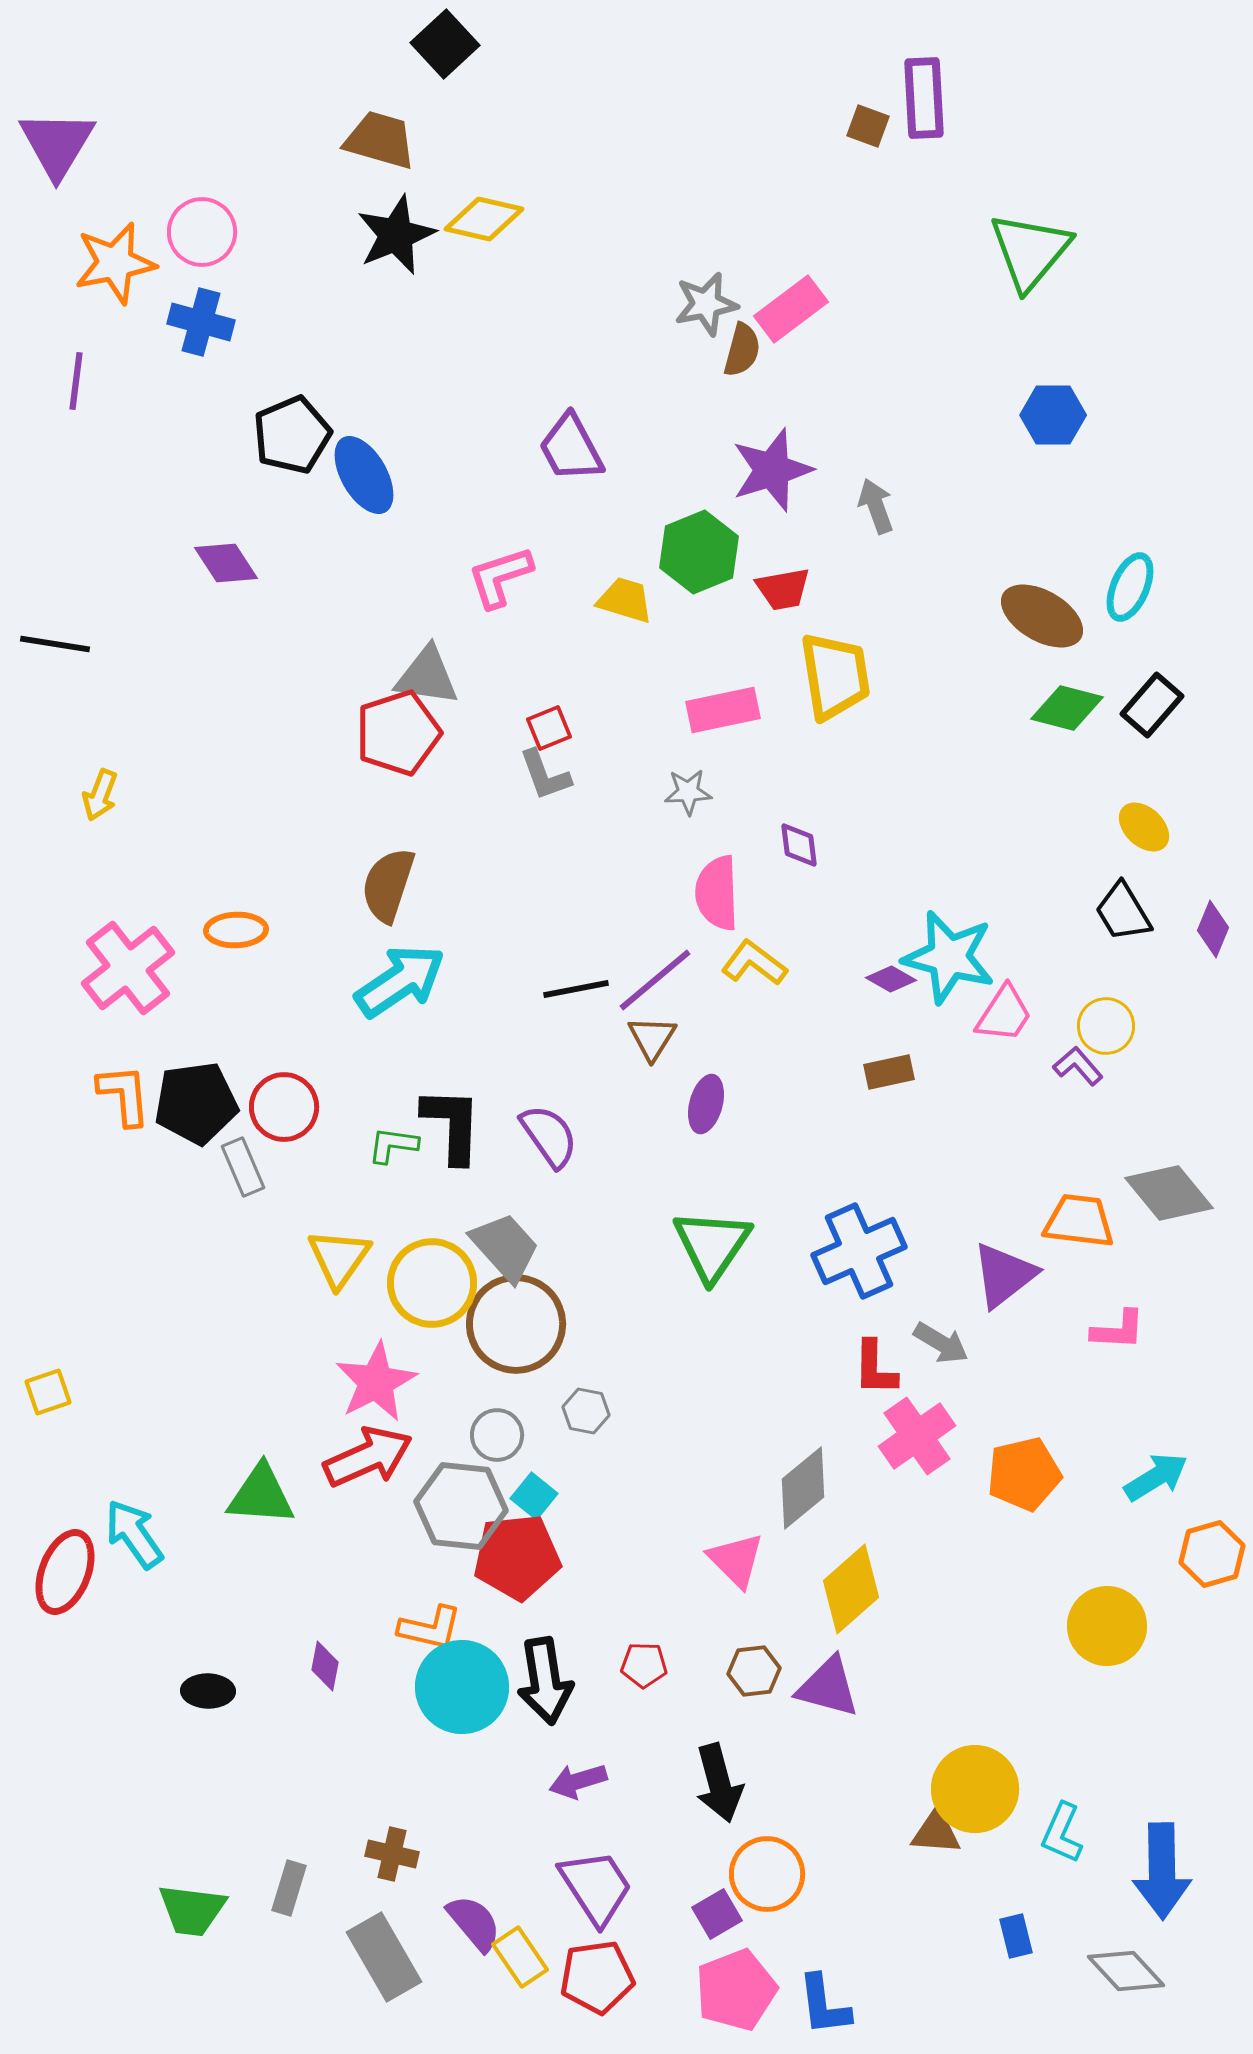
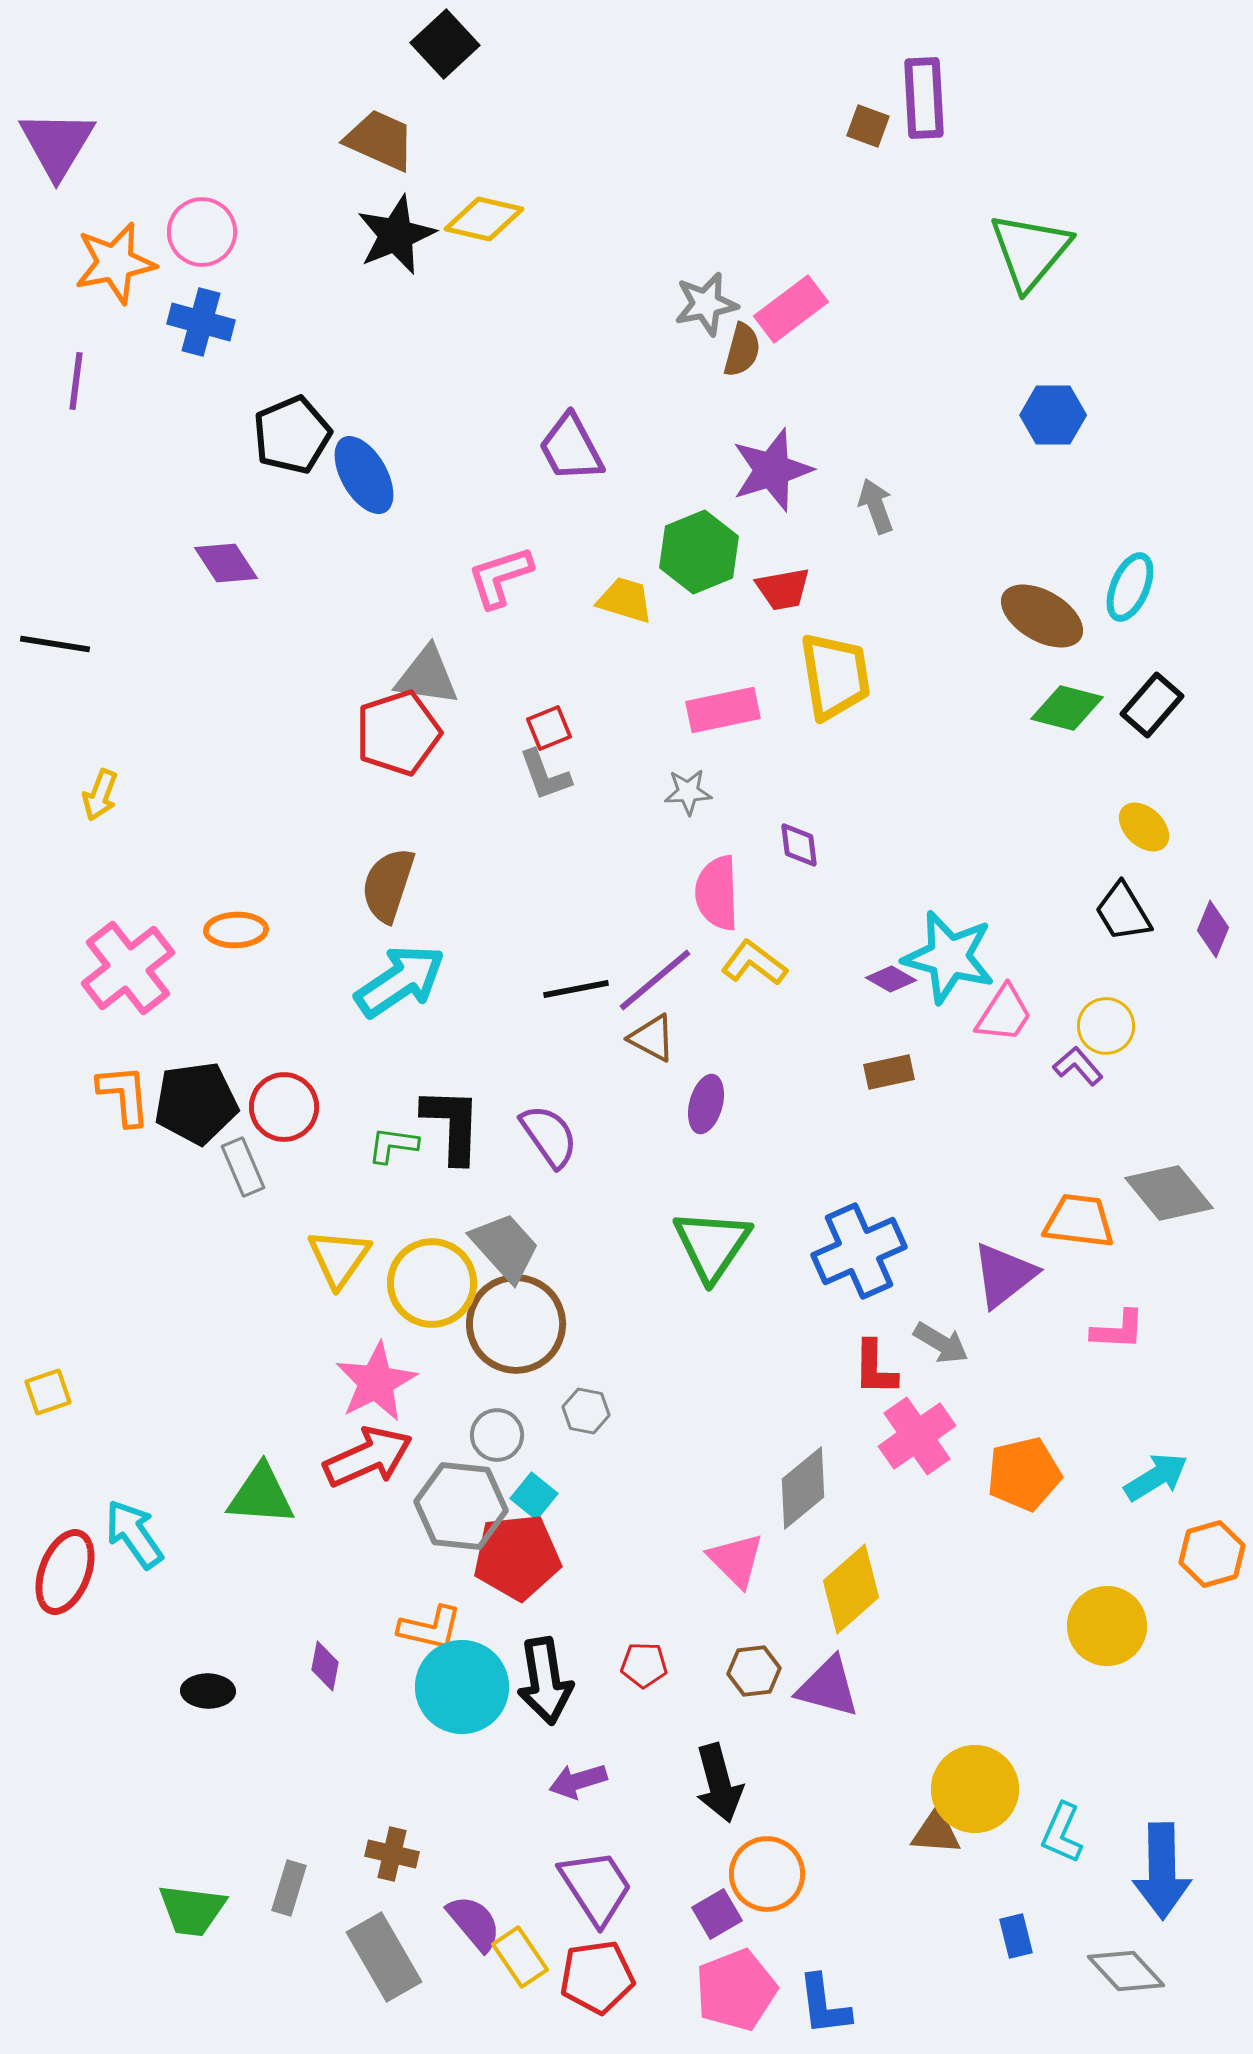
brown trapezoid at (380, 140): rotated 8 degrees clockwise
brown triangle at (652, 1038): rotated 34 degrees counterclockwise
